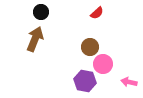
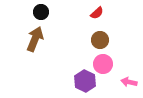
brown circle: moved 10 px right, 7 px up
purple hexagon: rotated 15 degrees clockwise
